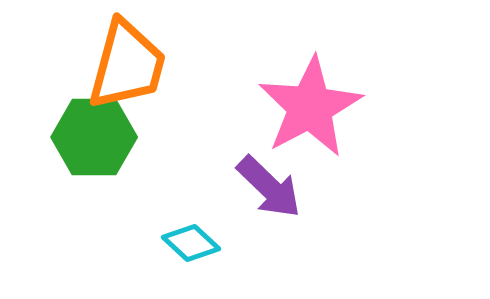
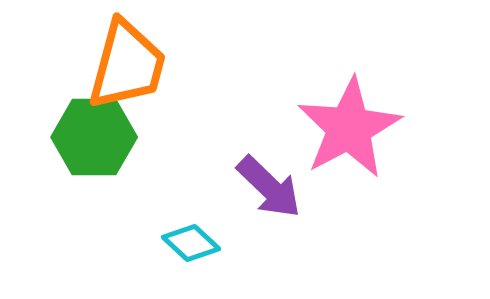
pink star: moved 39 px right, 21 px down
